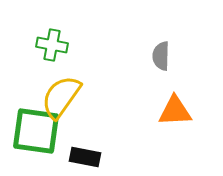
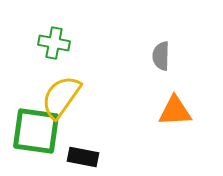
green cross: moved 2 px right, 2 px up
black rectangle: moved 2 px left
